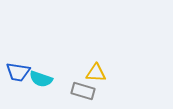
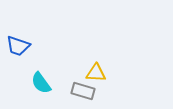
blue trapezoid: moved 26 px up; rotated 10 degrees clockwise
cyan semicircle: moved 4 px down; rotated 35 degrees clockwise
